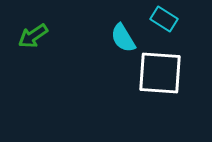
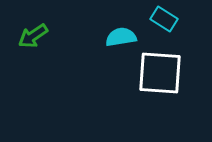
cyan semicircle: moved 2 px left, 1 px up; rotated 112 degrees clockwise
